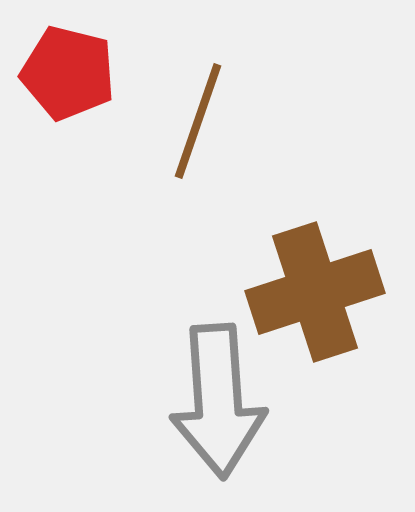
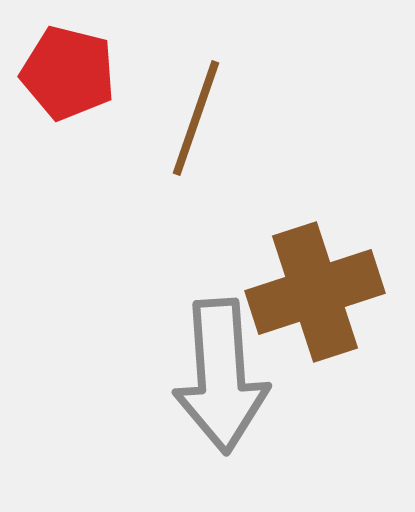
brown line: moved 2 px left, 3 px up
gray arrow: moved 3 px right, 25 px up
